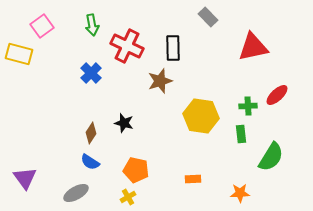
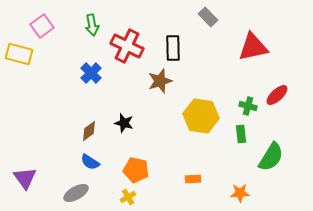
green cross: rotated 18 degrees clockwise
brown diamond: moved 2 px left, 2 px up; rotated 20 degrees clockwise
